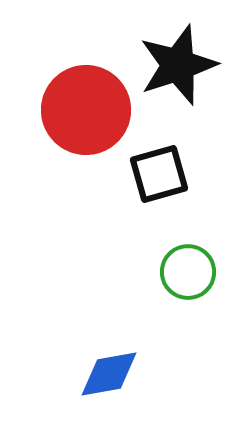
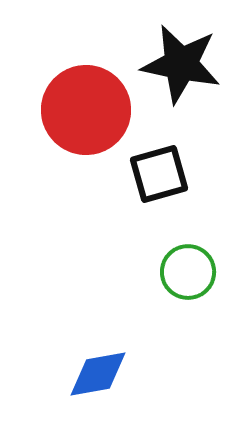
black star: moved 3 px right, 1 px up; rotated 30 degrees clockwise
blue diamond: moved 11 px left
